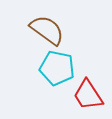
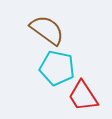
red trapezoid: moved 5 px left, 1 px down
